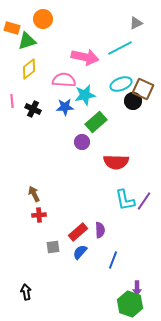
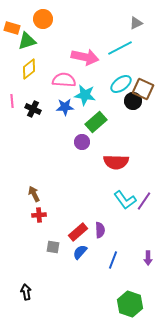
cyan ellipse: rotated 15 degrees counterclockwise
cyan star: rotated 20 degrees clockwise
cyan L-shape: rotated 25 degrees counterclockwise
gray square: rotated 16 degrees clockwise
purple arrow: moved 11 px right, 30 px up
